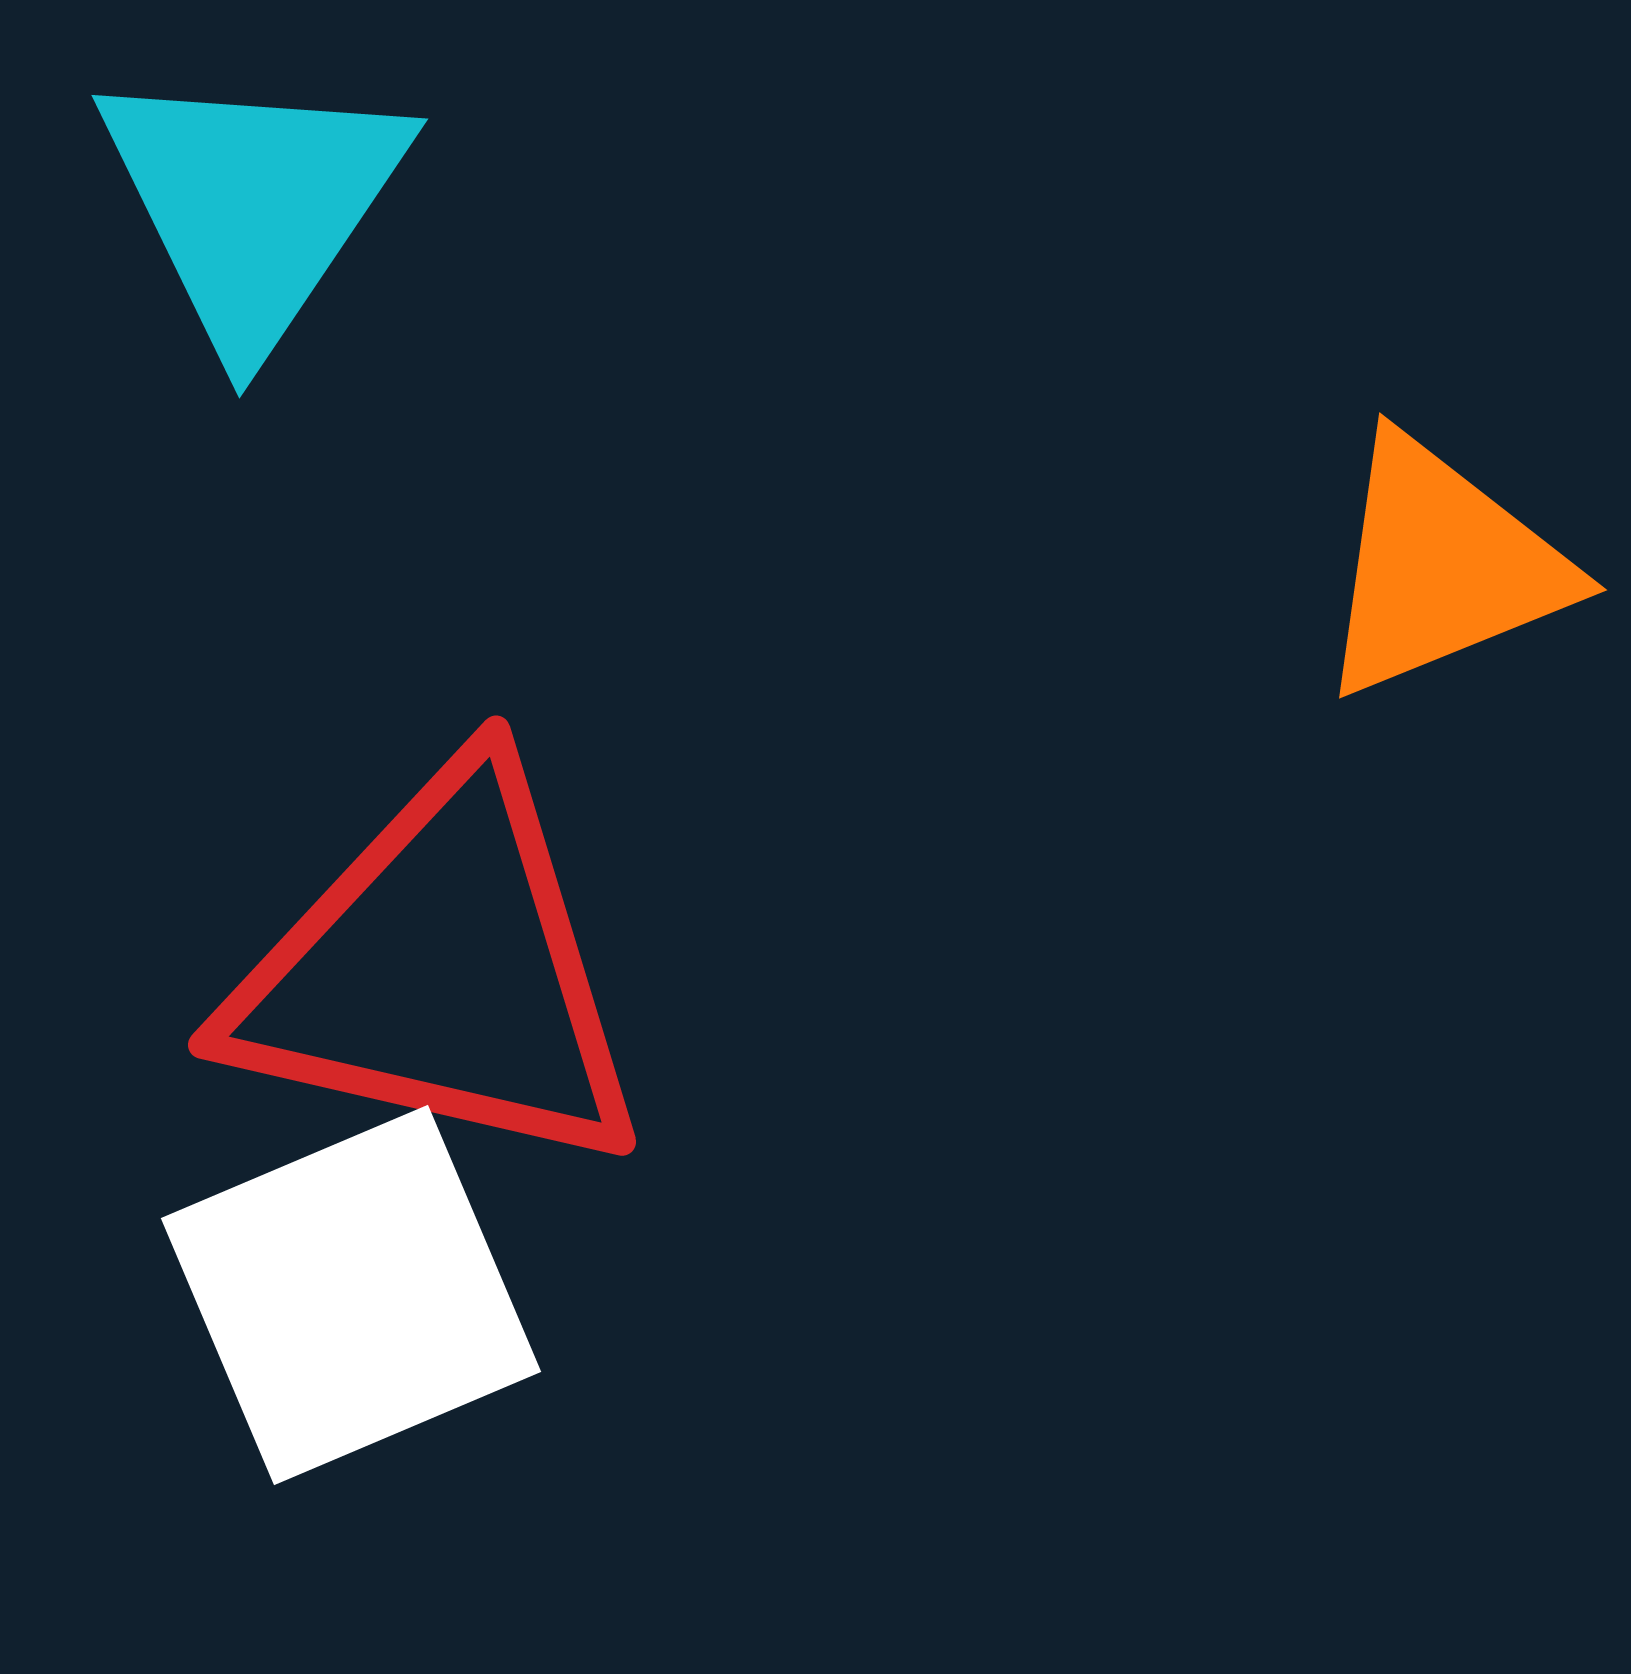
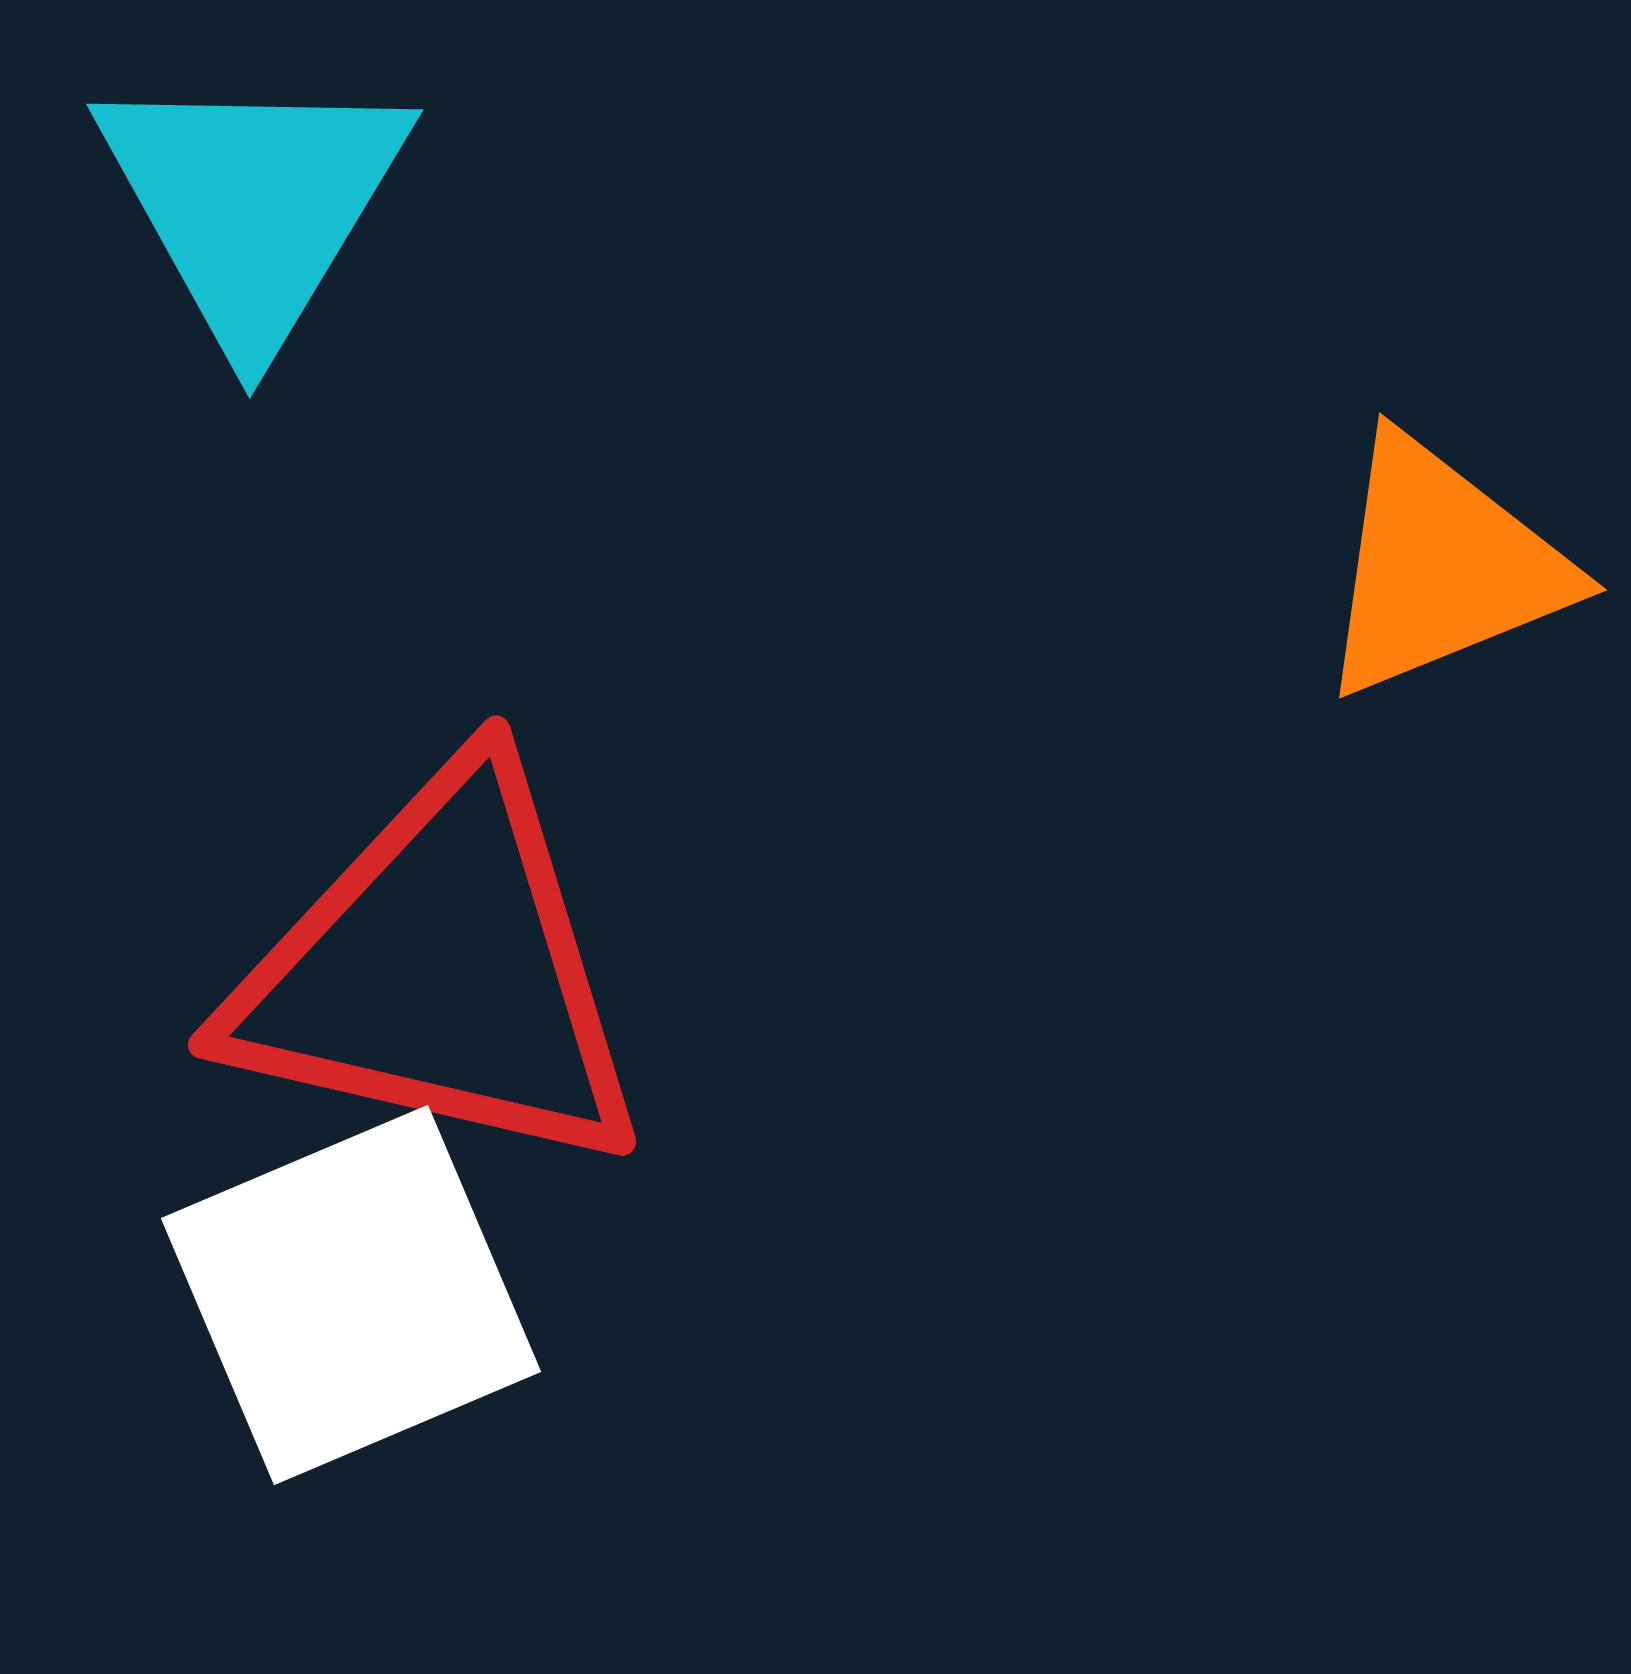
cyan triangle: rotated 3 degrees counterclockwise
